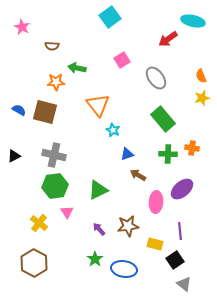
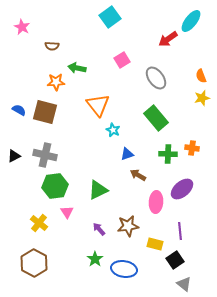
cyan ellipse: moved 2 px left; rotated 65 degrees counterclockwise
green rectangle: moved 7 px left, 1 px up
gray cross: moved 9 px left
